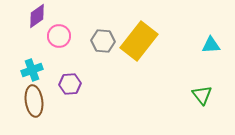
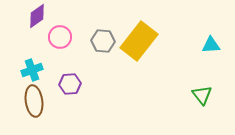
pink circle: moved 1 px right, 1 px down
